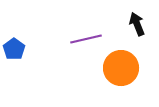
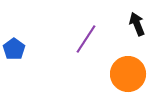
purple line: rotated 44 degrees counterclockwise
orange circle: moved 7 px right, 6 px down
